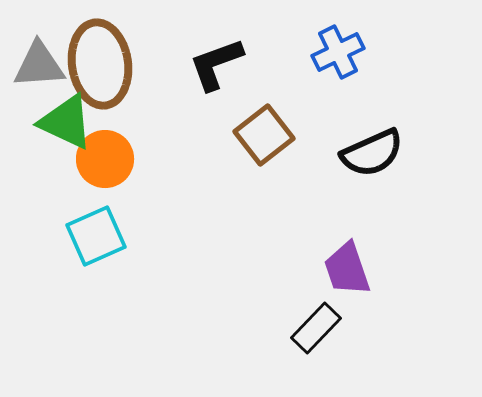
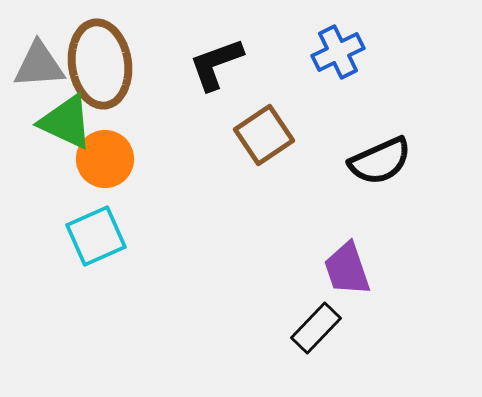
brown square: rotated 4 degrees clockwise
black semicircle: moved 8 px right, 8 px down
